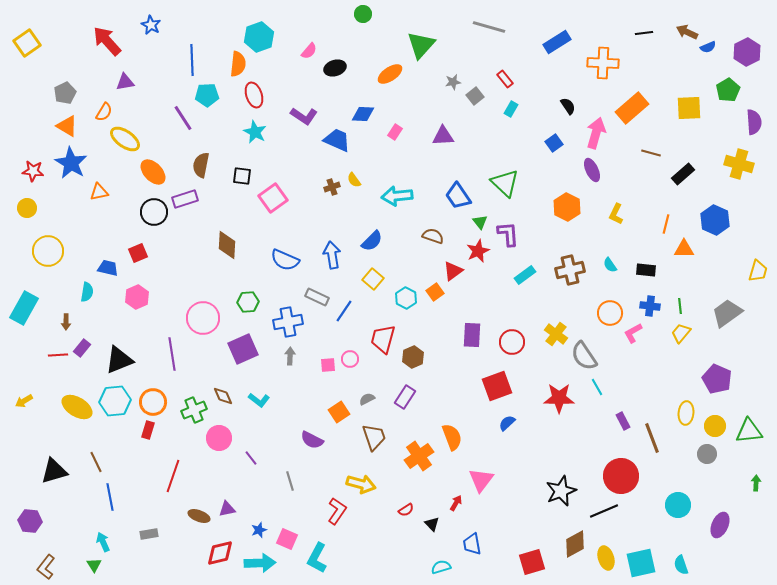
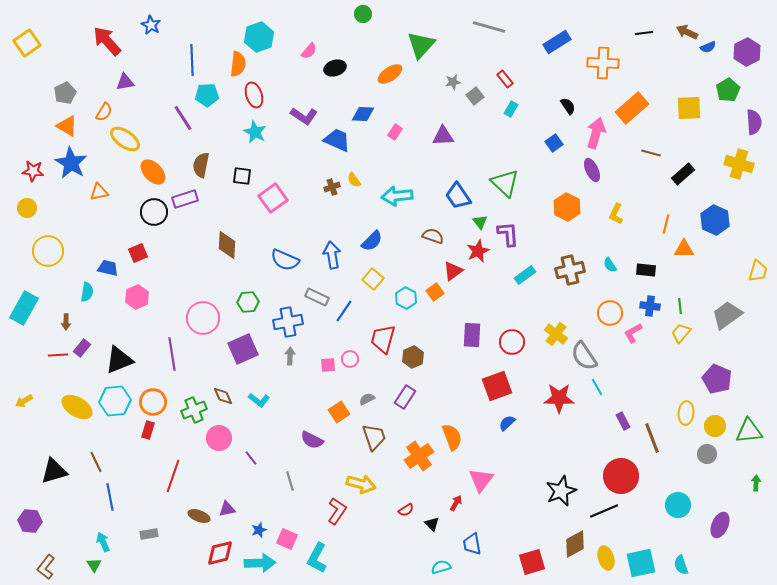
gray trapezoid at (727, 313): moved 2 px down
